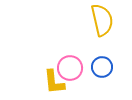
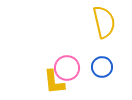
yellow semicircle: moved 2 px right, 2 px down
pink circle: moved 3 px left
